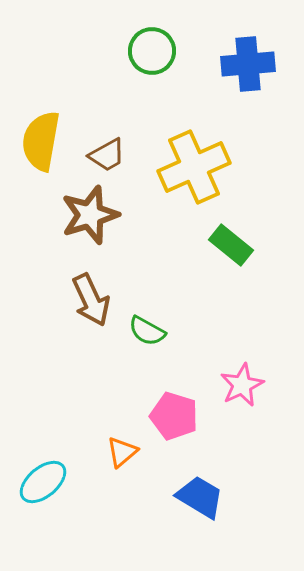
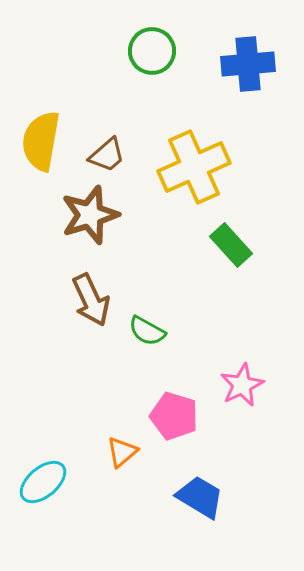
brown trapezoid: rotated 12 degrees counterclockwise
green rectangle: rotated 9 degrees clockwise
